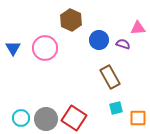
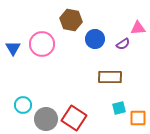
brown hexagon: rotated 15 degrees counterclockwise
blue circle: moved 4 px left, 1 px up
purple semicircle: rotated 128 degrees clockwise
pink circle: moved 3 px left, 4 px up
brown rectangle: rotated 60 degrees counterclockwise
cyan square: moved 3 px right
cyan circle: moved 2 px right, 13 px up
